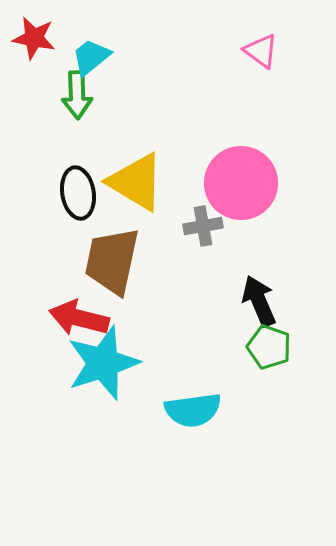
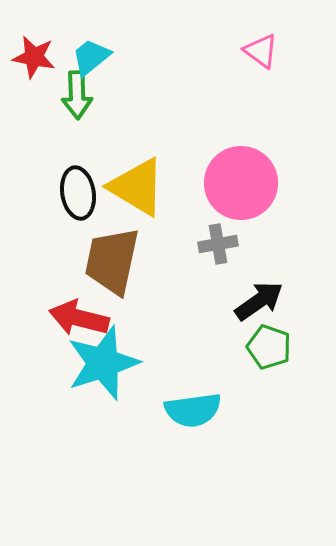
red star: moved 19 px down
yellow triangle: moved 1 px right, 5 px down
gray cross: moved 15 px right, 18 px down
black arrow: rotated 78 degrees clockwise
